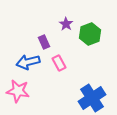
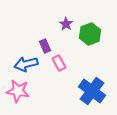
purple rectangle: moved 1 px right, 4 px down
blue arrow: moved 2 px left, 2 px down
blue cross: moved 7 px up; rotated 20 degrees counterclockwise
